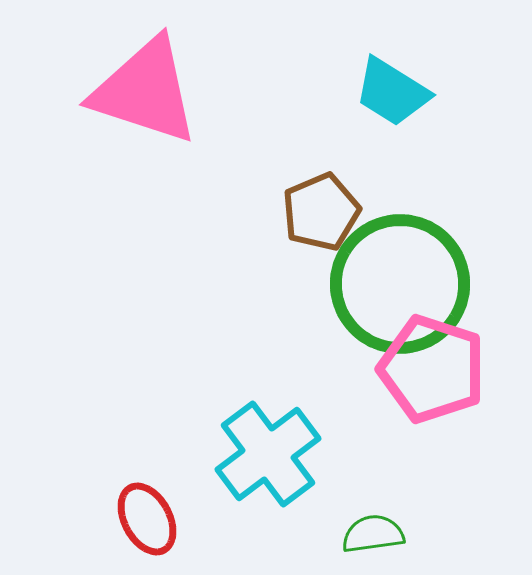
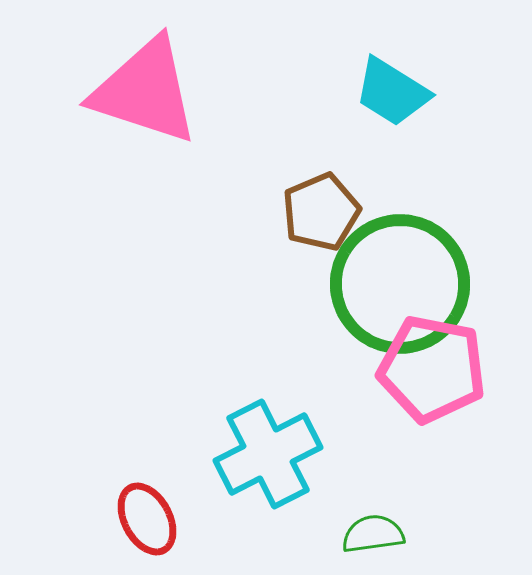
pink pentagon: rotated 7 degrees counterclockwise
cyan cross: rotated 10 degrees clockwise
